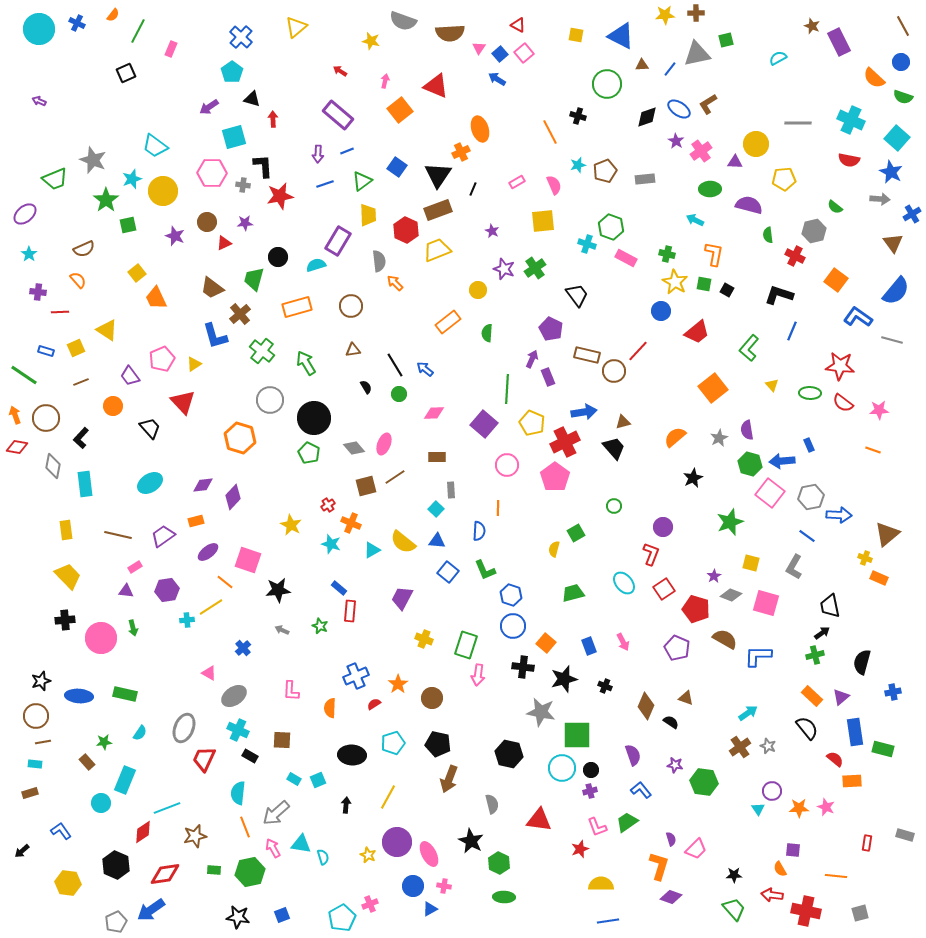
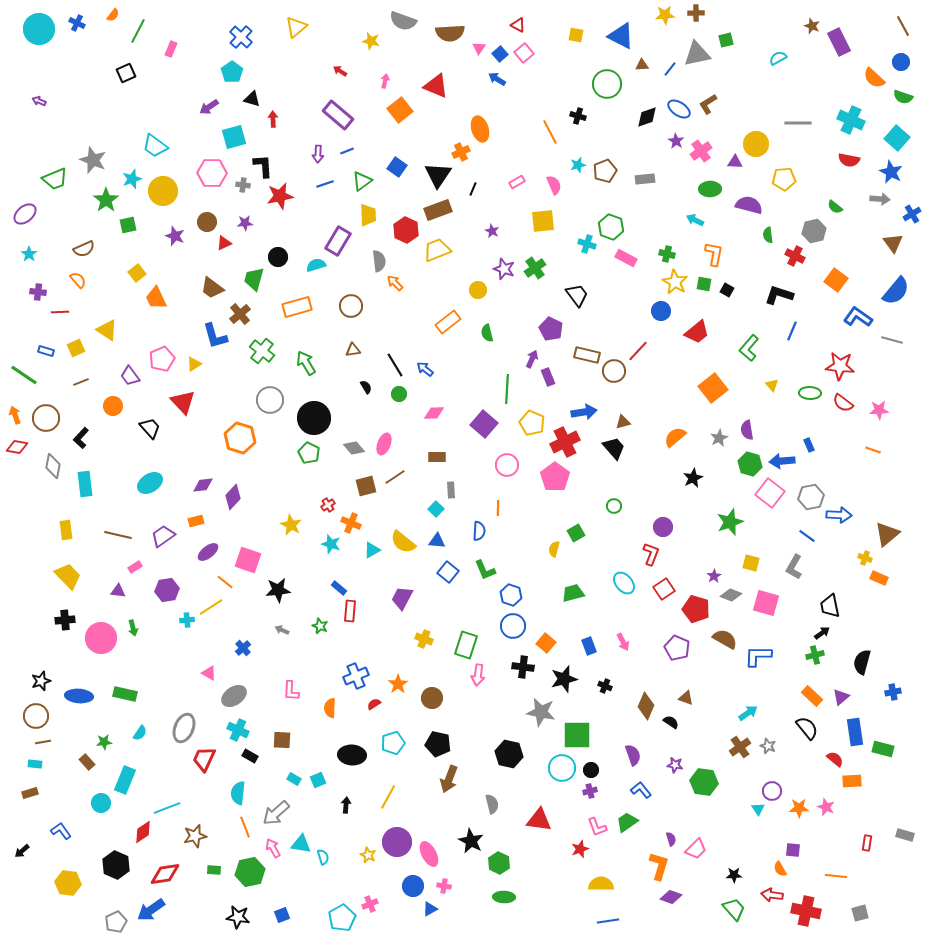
green semicircle at (487, 333): rotated 18 degrees counterclockwise
purple triangle at (126, 591): moved 8 px left
